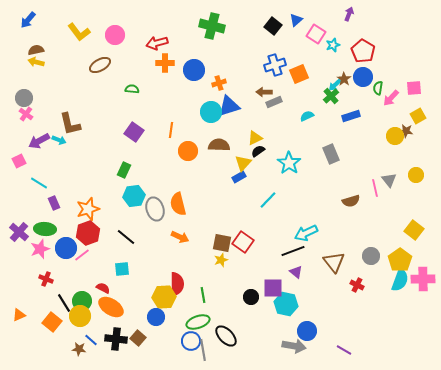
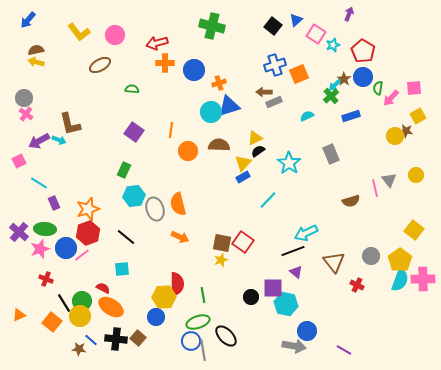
blue rectangle at (239, 177): moved 4 px right
